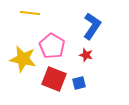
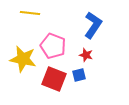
blue L-shape: moved 1 px right, 1 px up
pink pentagon: moved 1 px right; rotated 10 degrees counterclockwise
blue square: moved 8 px up
